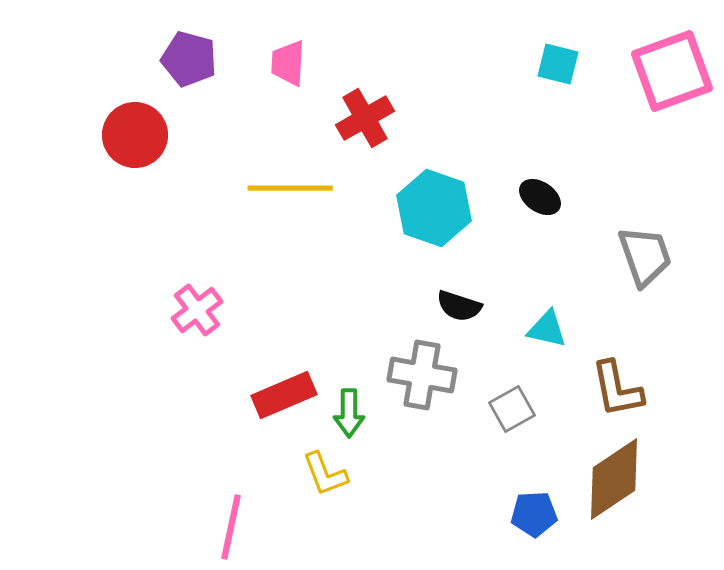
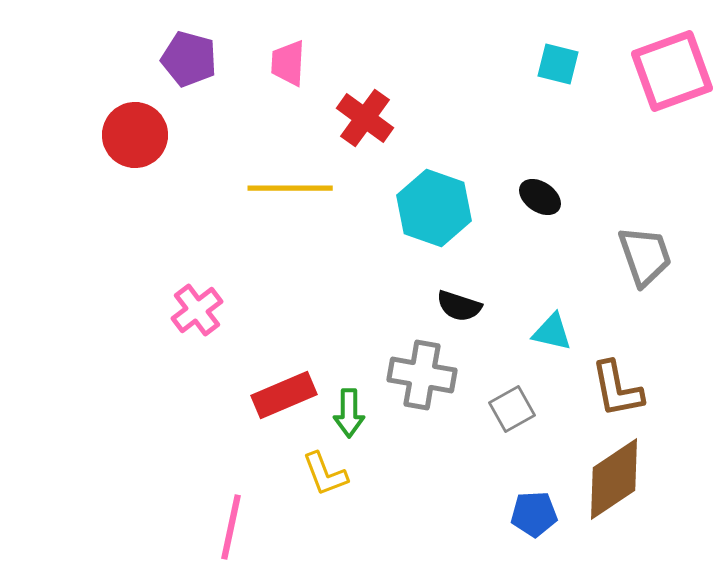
red cross: rotated 24 degrees counterclockwise
cyan triangle: moved 5 px right, 3 px down
